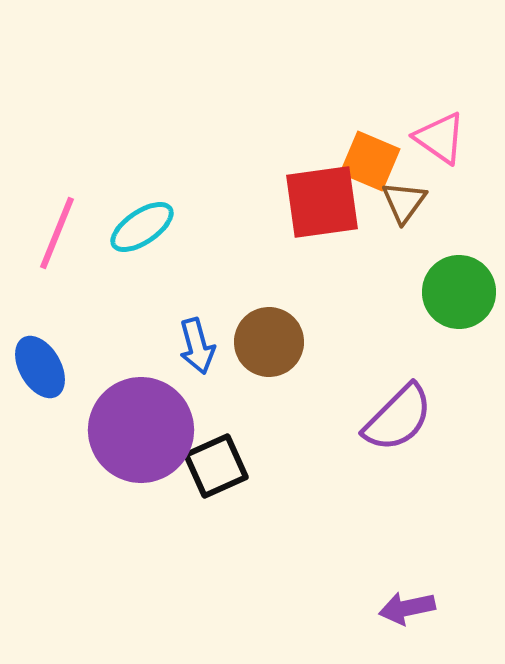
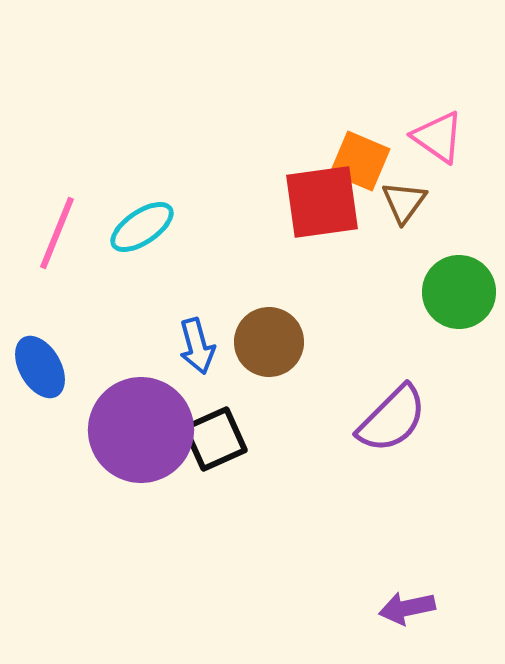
pink triangle: moved 2 px left, 1 px up
orange square: moved 10 px left
purple semicircle: moved 6 px left, 1 px down
black square: moved 1 px left, 27 px up
